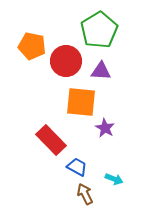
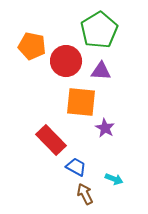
blue trapezoid: moved 1 px left
